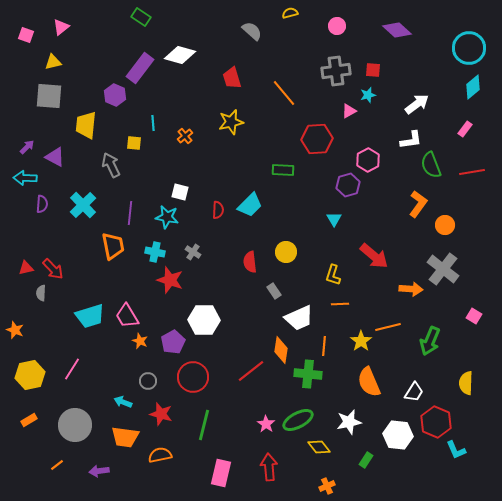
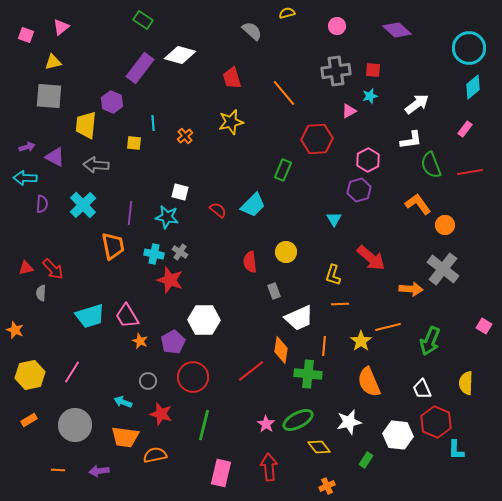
yellow semicircle at (290, 13): moved 3 px left
green rectangle at (141, 17): moved 2 px right, 3 px down
purple hexagon at (115, 95): moved 3 px left, 7 px down
cyan star at (368, 95): moved 2 px right, 1 px down
purple arrow at (27, 147): rotated 28 degrees clockwise
gray arrow at (111, 165): moved 15 px left; rotated 60 degrees counterclockwise
green rectangle at (283, 170): rotated 70 degrees counterclockwise
red line at (472, 172): moved 2 px left
purple hexagon at (348, 185): moved 11 px right, 5 px down
orange L-shape at (418, 204): rotated 72 degrees counterclockwise
cyan trapezoid at (250, 205): moved 3 px right
red semicircle at (218, 210): rotated 54 degrees counterclockwise
cyan cross at (155, 252): moved 1 px left, 2 px down
gray cross at (193, 252): moved 13 px left
red arrow at (374, 256): moved 3 px left, 2 px down
gray rectangle at (274, 291): rotated 14 degrees clockwise
pink square at (474, 316): moved 10 px right, 10 px down
pink line at (72, 369): moved 3 px down
white trapezoid at (414, 392): moved 8 px right, 3 px up; rotated 125 degrees clockwise
cyan L-shape at (456, 450): rotated 25 degrees clockwise
orange semicircle at (160, 455): moved 5 px left
orange line at (57, 465): moved 1 px right, 5 px down; rotated 40 degrees clockwise
